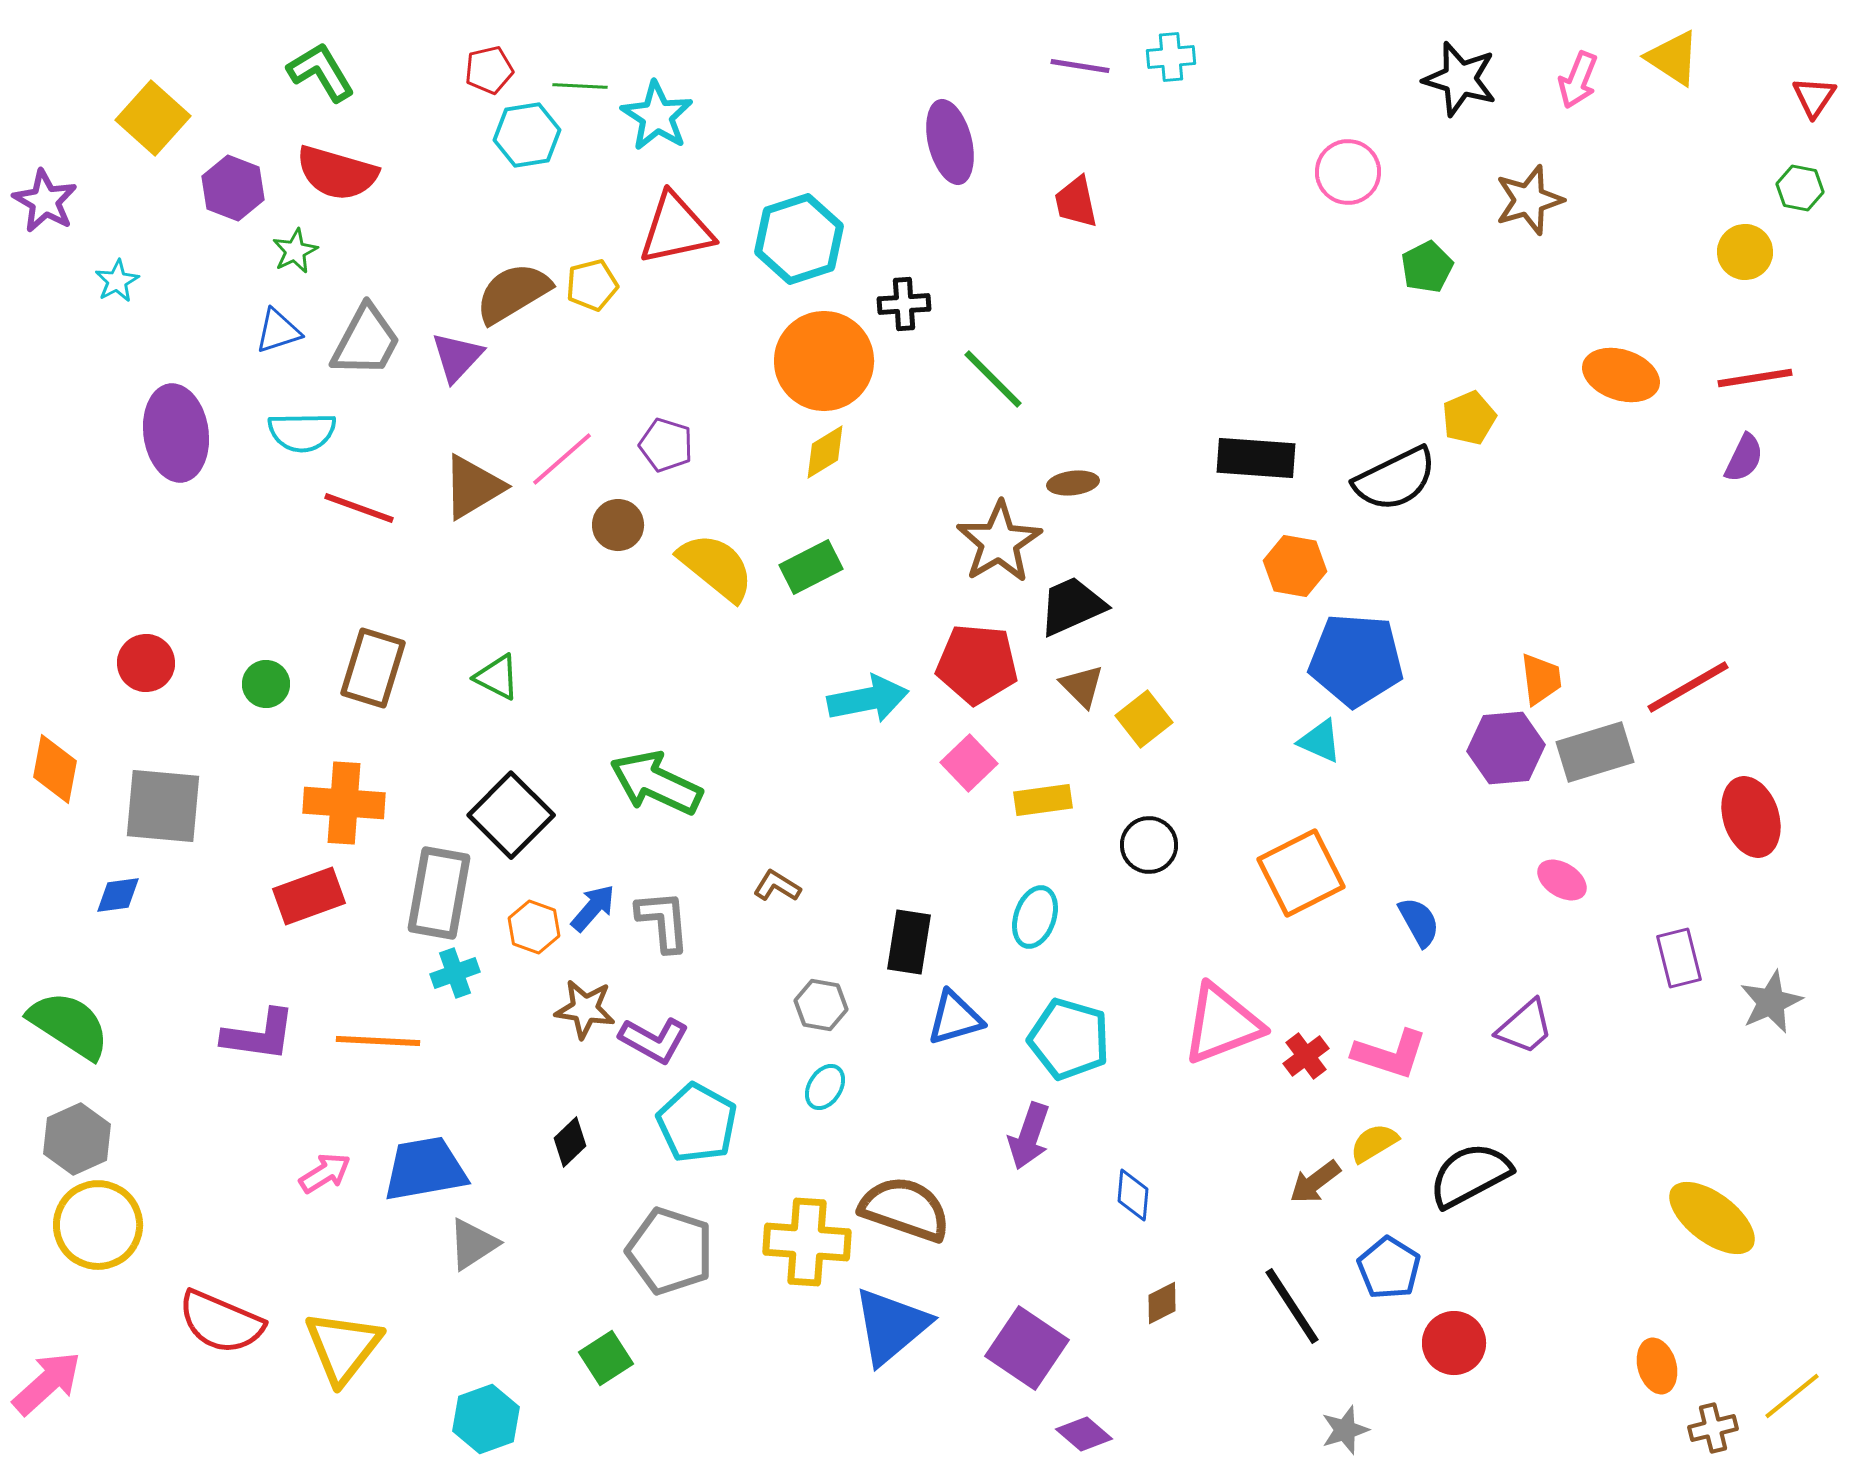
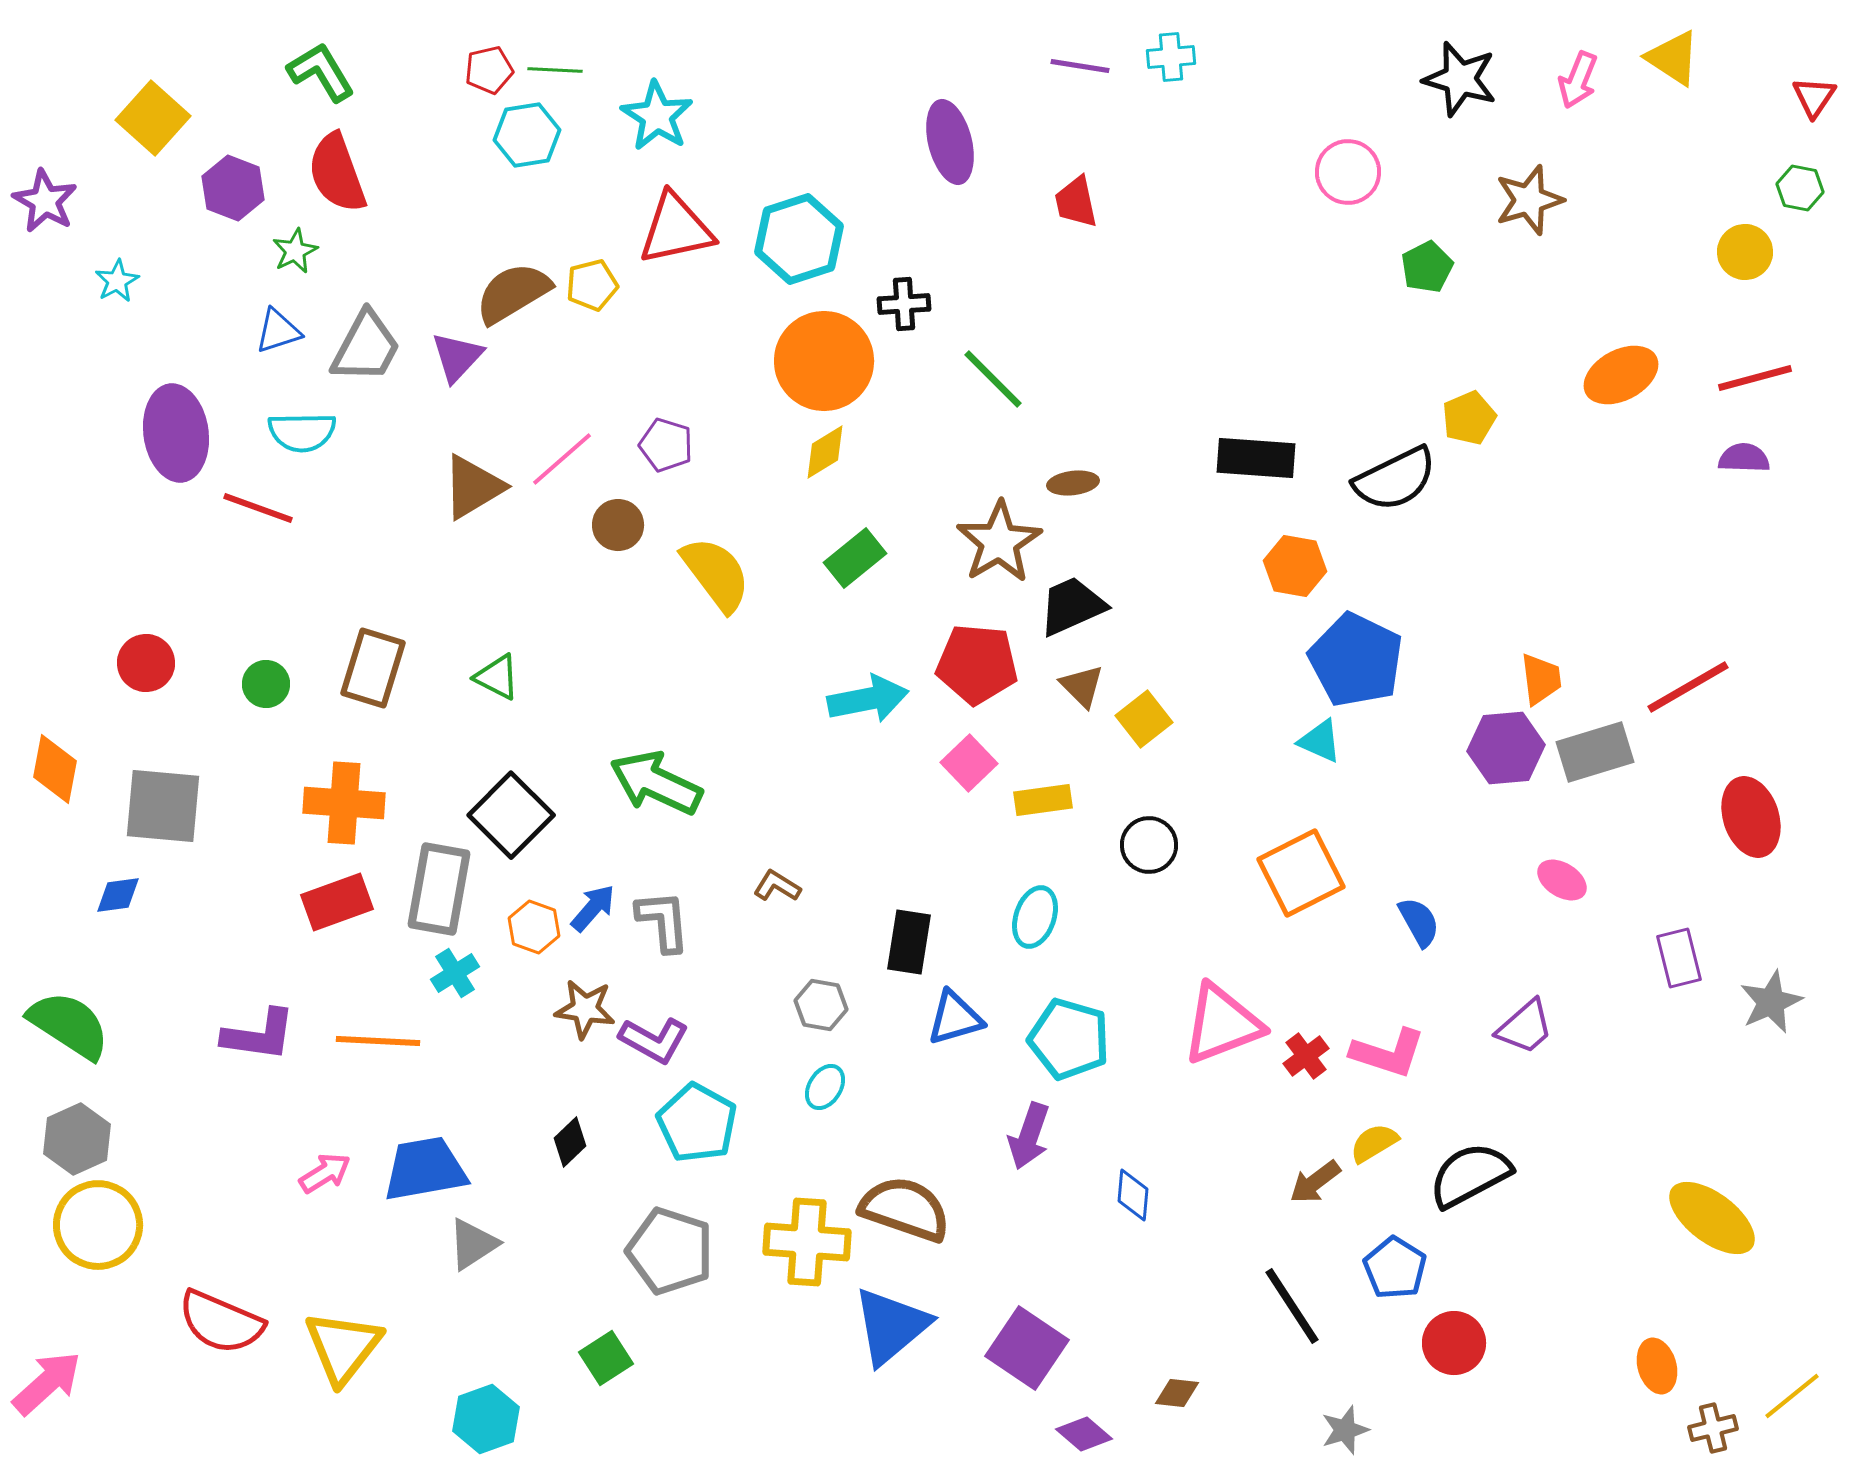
green line at (580, 86): moved 25 px left, 16 px up
red semicircle at (337, 173): rotated 54 degrees clockwise
gray trapezoid at (366, 341): moved 6 px down
orange ellipse at (1621, 375): rotated 46 degrees counterclockwise
red line at (1755, 378): rotated 6 degrees counterclockwise
purple semicircle at (1744, 458): rotated 114 degrees counterclockwise
red line at (359, 508): moved 101 px left
yellow semicircle at (716, 567): moved 7 px down; rotated 14 degrees clockwise
green rectangle at (811, 567): moved 44 px right, 9 px up; rotated 12 degrees counterclockwise
blue pentagon at (1356, 660): rotated 22 degrees clockwise
gray rectangle at (439, 893): moved 4 px up
red rectangle at (309, 896): moved 28 px right, 6 px down
cyan cross at (455, 973): rotated 12 degrees counterclockwise
pink L-shape at (1390, 1054): moved 2 px left, 1 px up
blue pentagon at (1389, 1268): moved 6 px right
brown diamond at (1162, 1303): moved 15 px right, 90 px down; rotated 33 degrees clockwise
